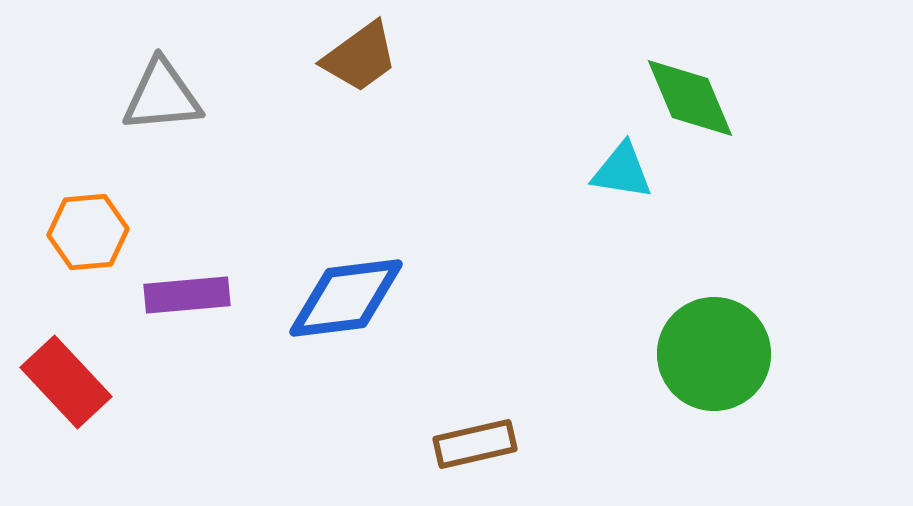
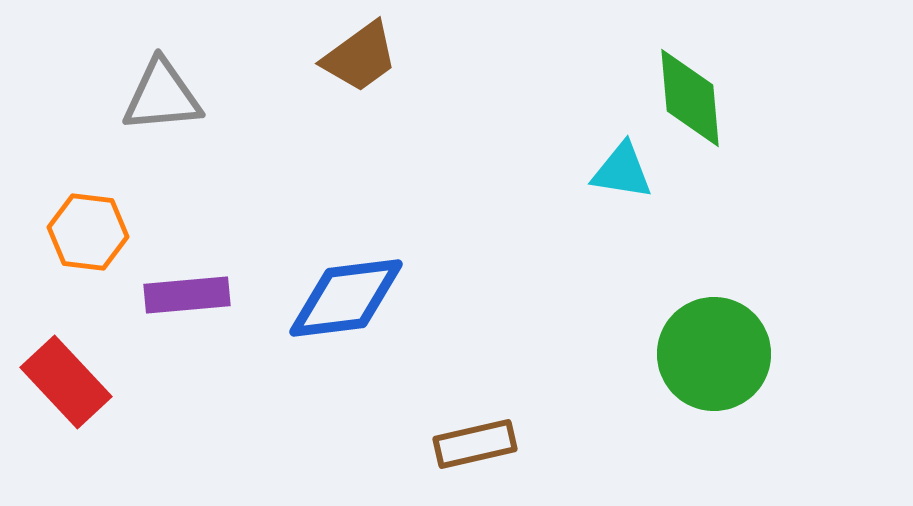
green diamond: rotated 18 degrees clockwise
orange hexagon: rotated 12 degrees clockwise
